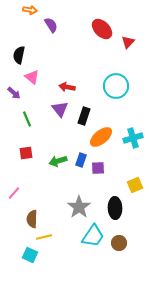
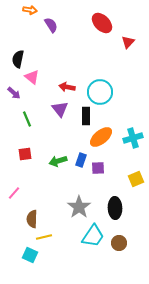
red ellipse: moved 6 px up
black semicircle: moved 1 px left, 4 px down
cyan circle: moved 16 px left, 6 px down
black rectangle: moved 2 px right; rotated 18 degrees counterclockwise
red square: moved 1 px left, 1 px down
yellow square: moved 1 px right, 6 px up
